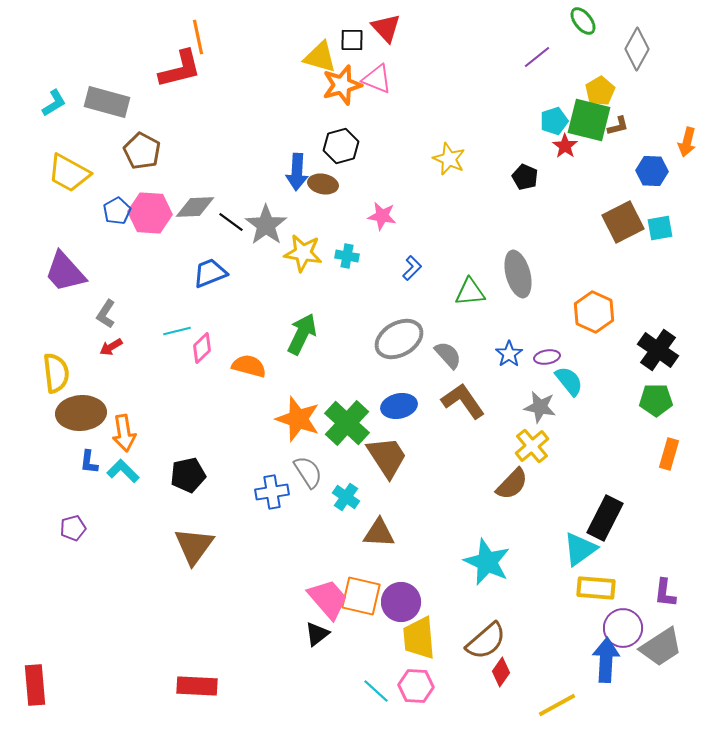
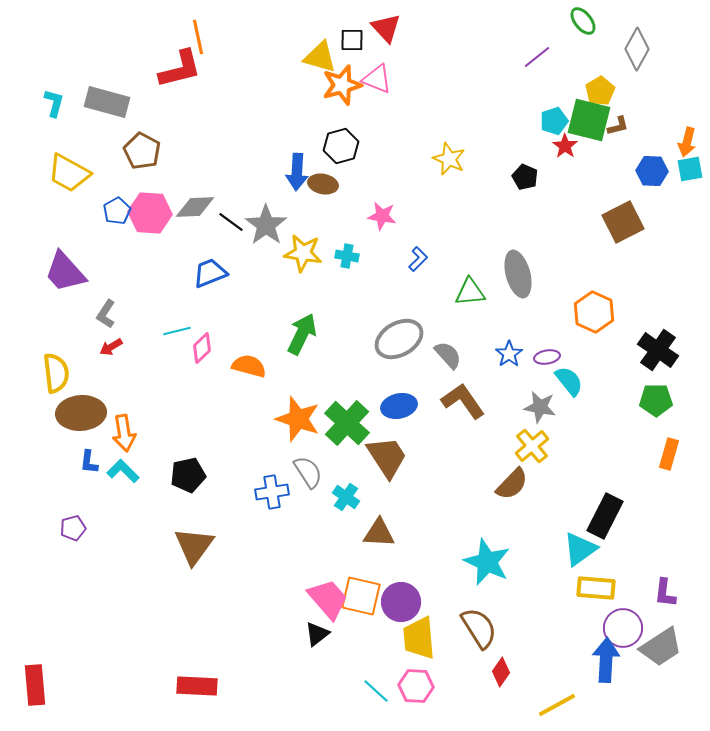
cyan L-shape at (54, 103): rotated 44 degrees counterclockwise
cyan square at (660, 228): moved 30 px right, 59 px up
blue L-shape at (412, 268): moved 6 px right, 9 px up
black rectangle at (605, 518): moved 2 px up
brown semicircle at (486, 641): moved 7 px left, 13 px up; rotated 81 degrees counterclockwise
